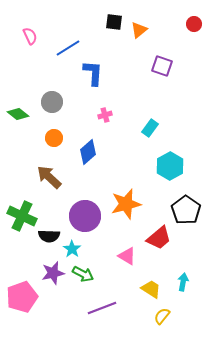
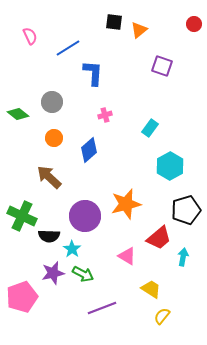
blue diamond: moved 1 px right, 2 px up
black pentagon: rotated 20 degrees clockwise
cyan arrow: moved 25 px up
